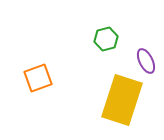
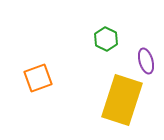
green hexagon: rotated 20 degrees counterclockwise
purple ellipse: rotated 10 degrees clockwise
